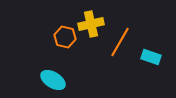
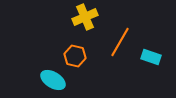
yellow cross: moved 6 px left, 7 px up; rotated 10 degrees counterclockwise
orange hexagon: moved 10 px right, 19 px down
